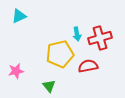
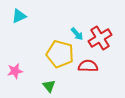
cyan arrow: rotated 32 degrees counterclockwise
red cross: rotated 15 degrees counterclockwise
yellow pentagon: rotated 28 degrees clockwise
red semicircle: rotated 12 degrees clockwise
pink star: moved 1 px left
